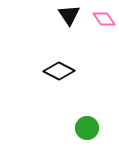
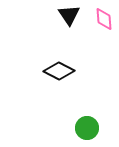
pink diamond: rotated 30 degrees clockwise
